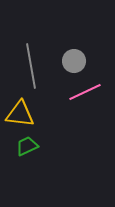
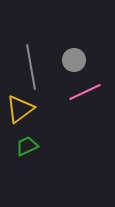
gray circle: moved 1 px up
gray line: moved 1 px down
yellow triangle: moved 5 px up; rotated 44 degrees counterclockwise
